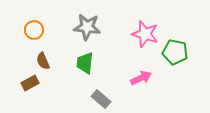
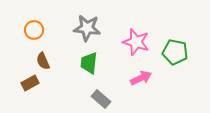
gray star: moved 1 px down
pink star: moved 9 px left, 8 px down
green trapezoid: moved 4 px right
